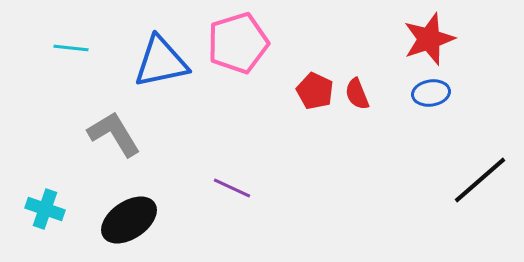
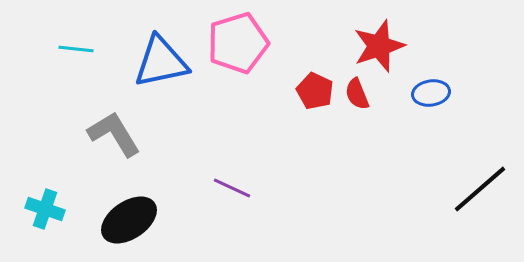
red star: moved 50 px left, 7 px down
cyan line: moved 5 px right, 1 px down
black line: moved 9 px down
